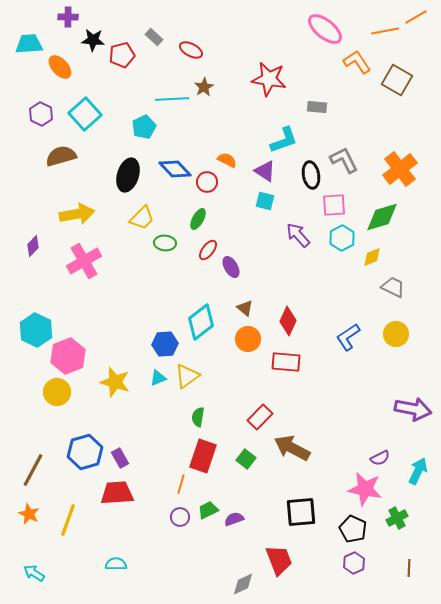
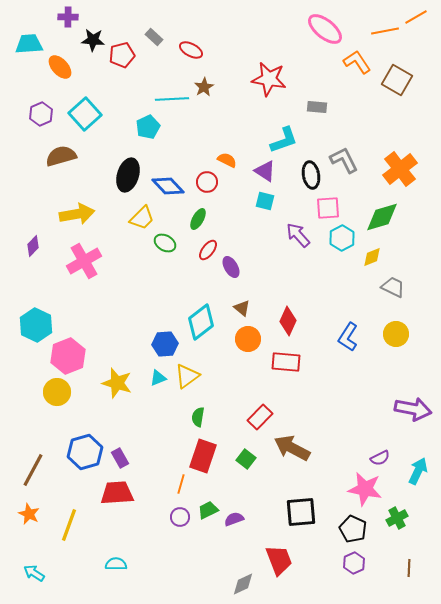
purple hexagon at (41, 114): rotated 10 degrees clockwise
cyan pentagon at (144, 127): moved 4 px right
blue diamond at (175, 169): moved 7 px left, 17 px down
pink square at (334, 205): moved 6 px left, 3 px down
green ellipse at (165, 243): rotated 25 degrees clockwise
brown triangle at (245, 308): moved 3 px left
cyan hexagon at (36, 330): moved 5 px up
blue L-shape at (348, 337): rotated 24 degrees counterclockwise
yellow star at (115, 382): moved 2 px right, 1 px down
yellow line at (68, 520): moved 1 px right, 5 px down
